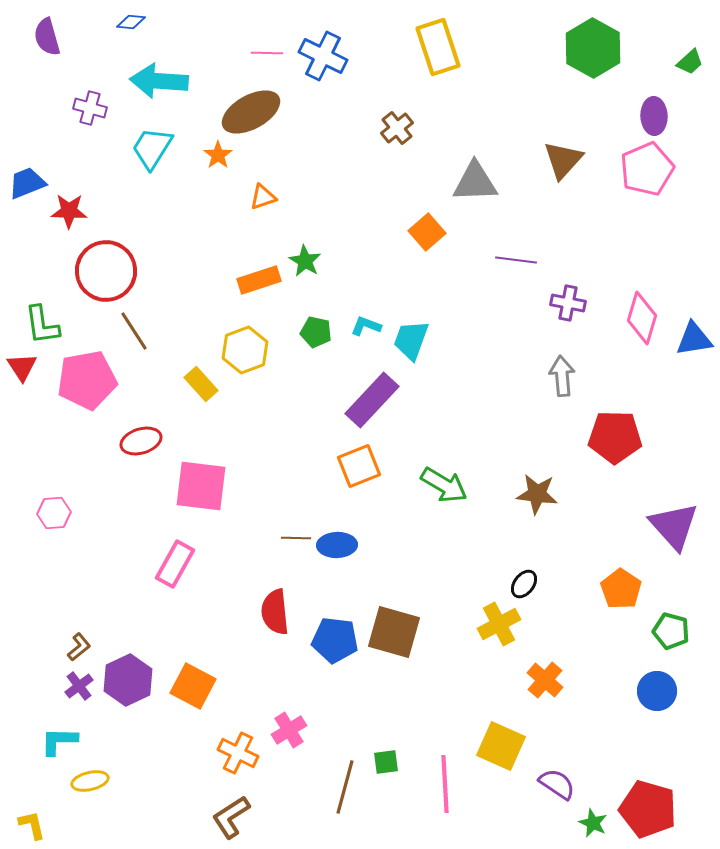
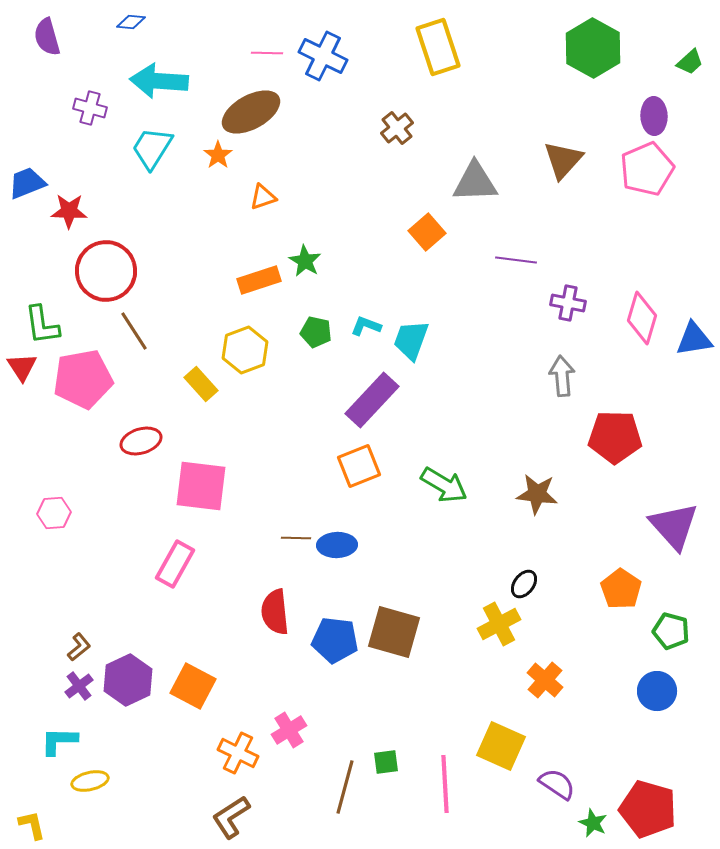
pink pentagon at (87, 380): moved 4 px left, 1 px up
